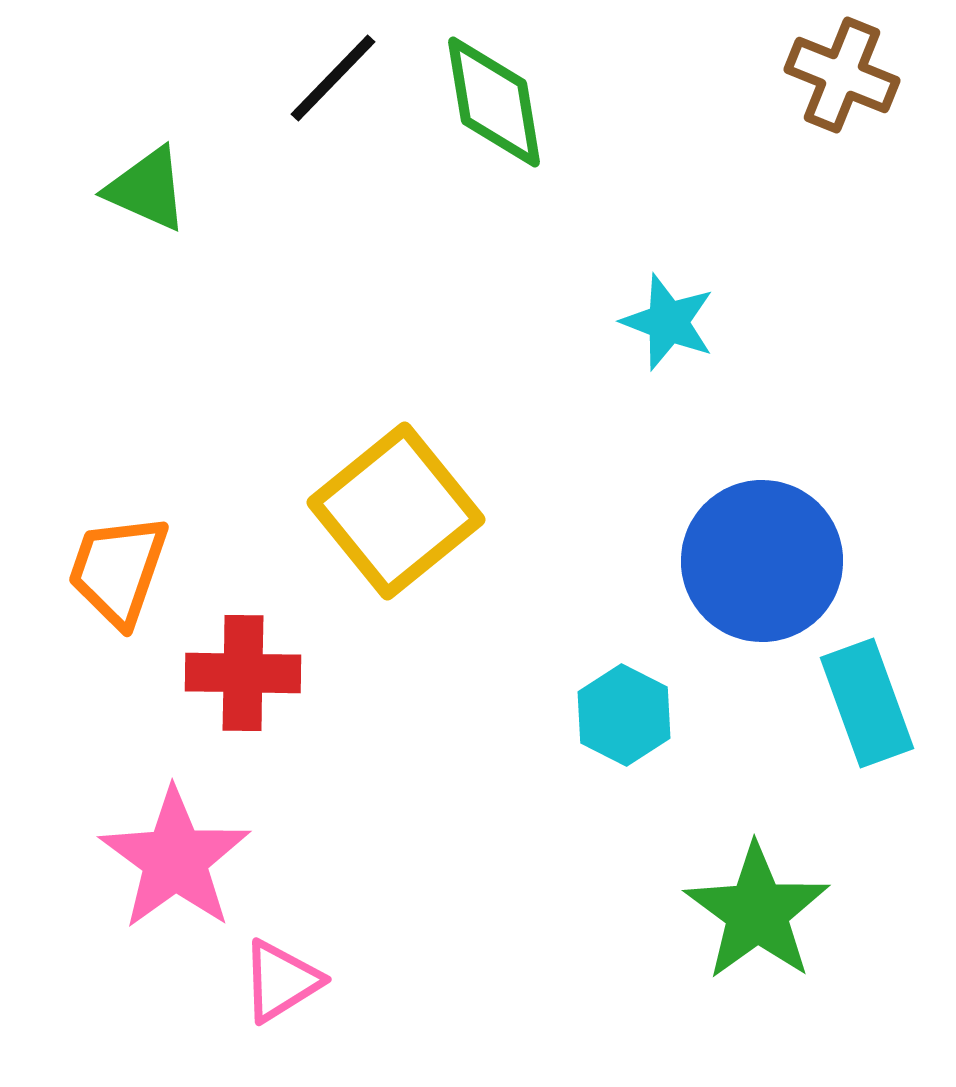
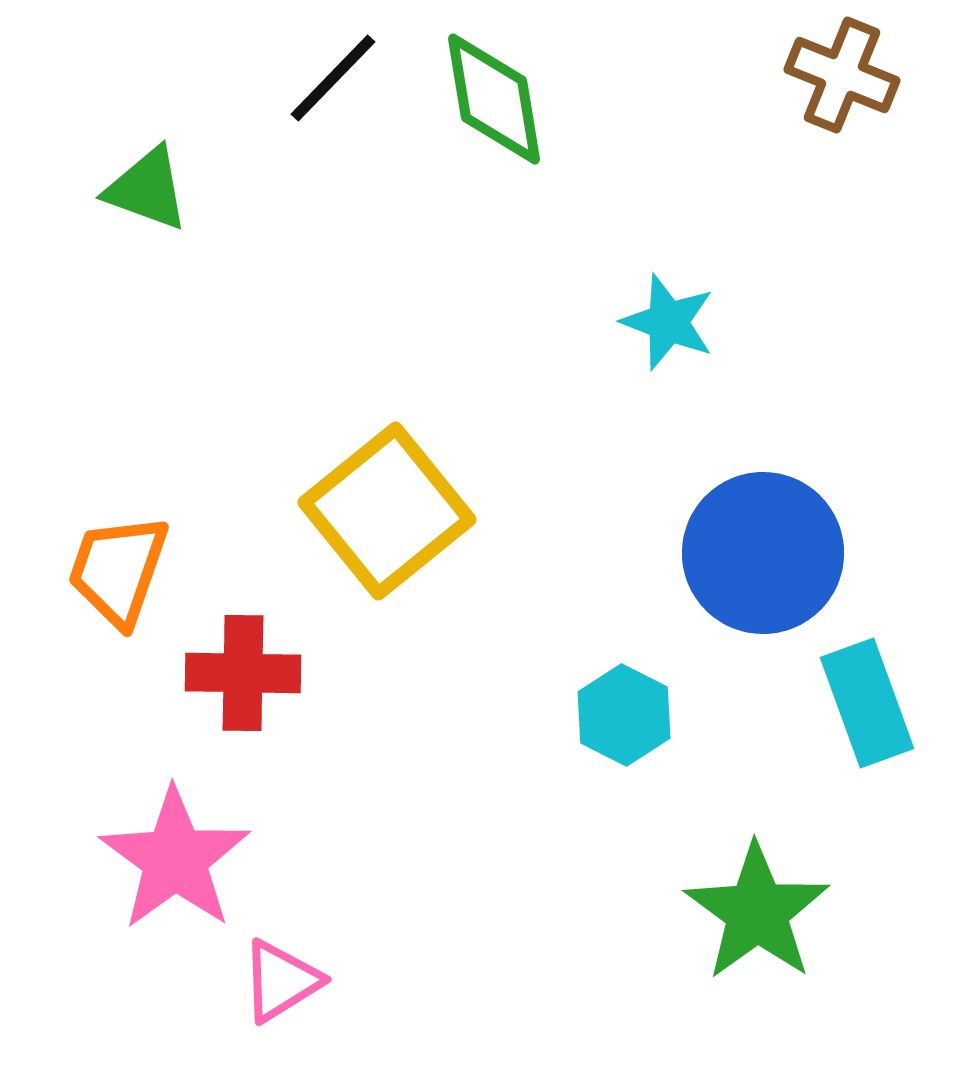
green diamond: moved 3 px up
green triangle: rotated 4 degrees counterclockwise
yellow square: moved 9 px left
blue circle: moved 1 px right, 8 px up
